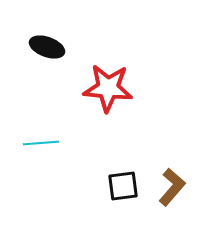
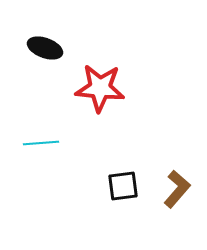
black ellipse: moved 2 px left, 1 px down
red star: moved 8 px left
brown L-shape: moved 5 px right, 2 px down
